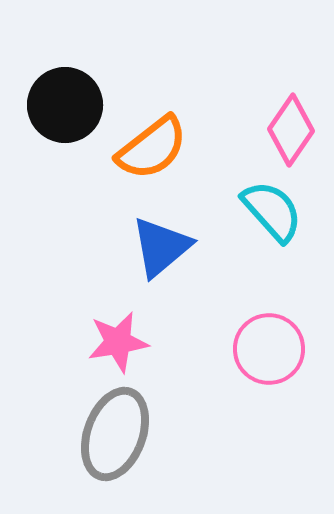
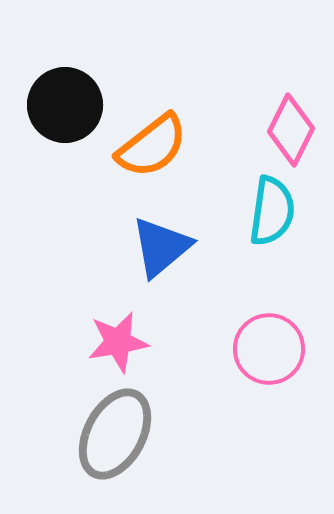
pink diamond: rotated 8 degrees counterclockwise
orange semicircle: moved 2 px up
cyan semicircle: rotated 50 degrees clockwise
gray ellipse: rotated 8 degrees clockwise
